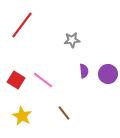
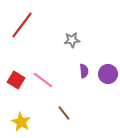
yellow star: moved 1 px left, 6 px down
